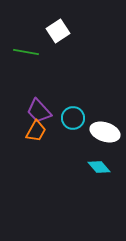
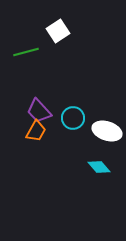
green line: rotated 25 degrees counterclockwise
white ellipse: moved 2 px right, 1 px up
